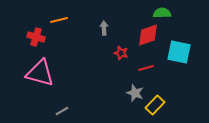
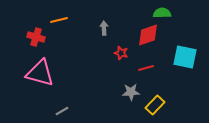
cyan square: moved 6 px right, 5 px down
gray star: moved 4 px left, 1 px up; rotated 24 degrees counterclockwise
